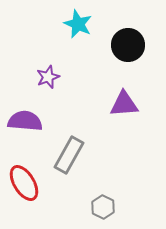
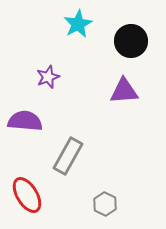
cyan star: rotated 20 degrees clockwise
black circle: moved 3 px right, 4 px up
purple triangle: moved 13 px up
gray rectangle: moved 1 px left, 1 px down
red ellipse: moved 3 px right, 12 px down
gray hexagon: moved 2 px right, 3 px up
